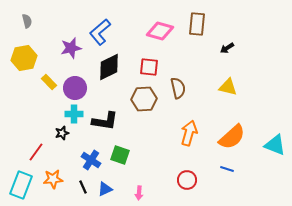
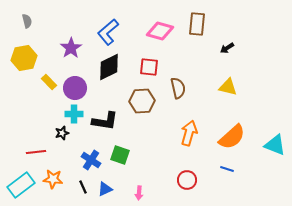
blue L-shape: moved 8 px right
purple star: rotated 20 degrees counterclockwise
brown hexagon: moved 2 px left, 2 px down
red line: rotated 48 degrees clockwise
orange star: rotated 12 degrees clockwise
cyan rectangle: rotated 32 degrees clockwise
